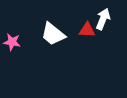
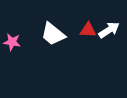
white arrow: moved 6 px right, 11 px down; rotated 35 degrees clockwise
red triangle: moved 1 px right
